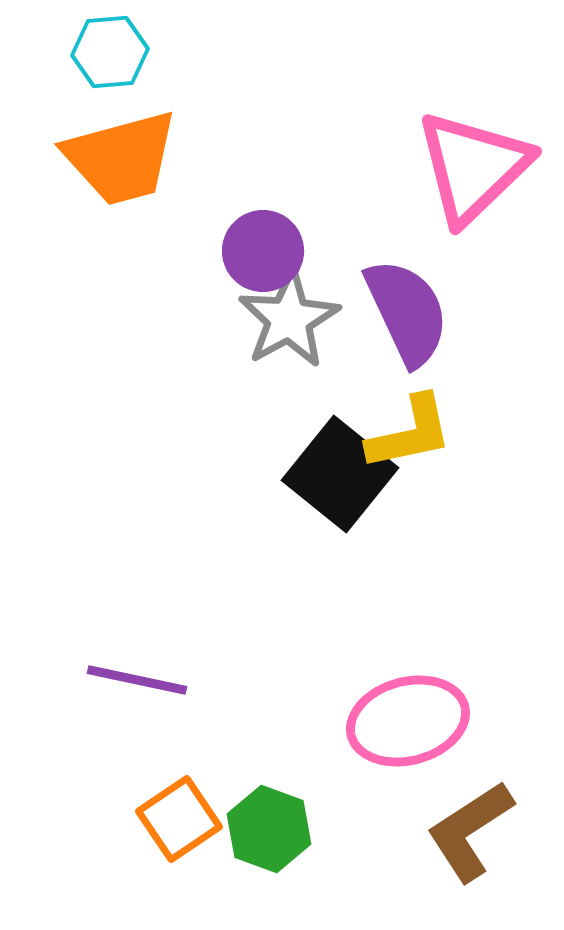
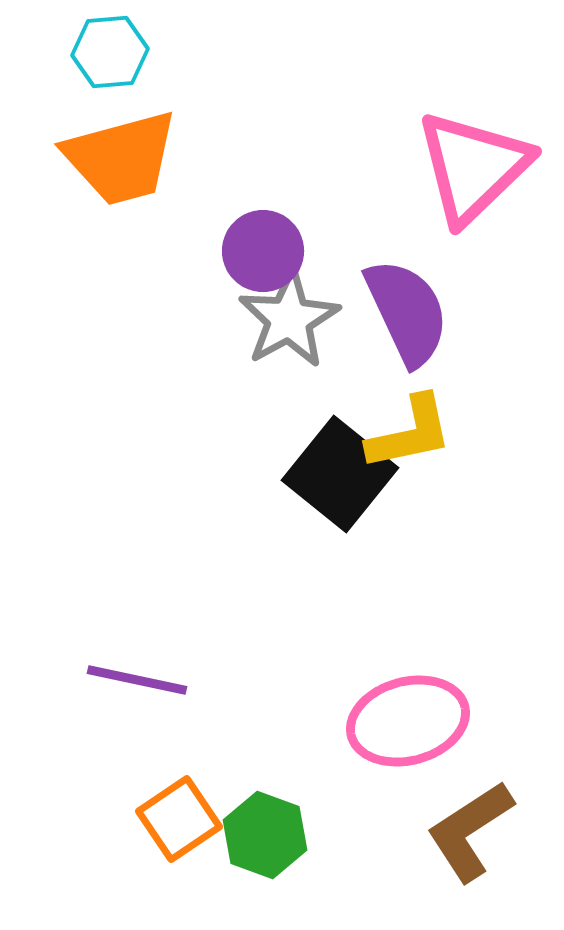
green hexagon: moved 4 px left, 6 px down
